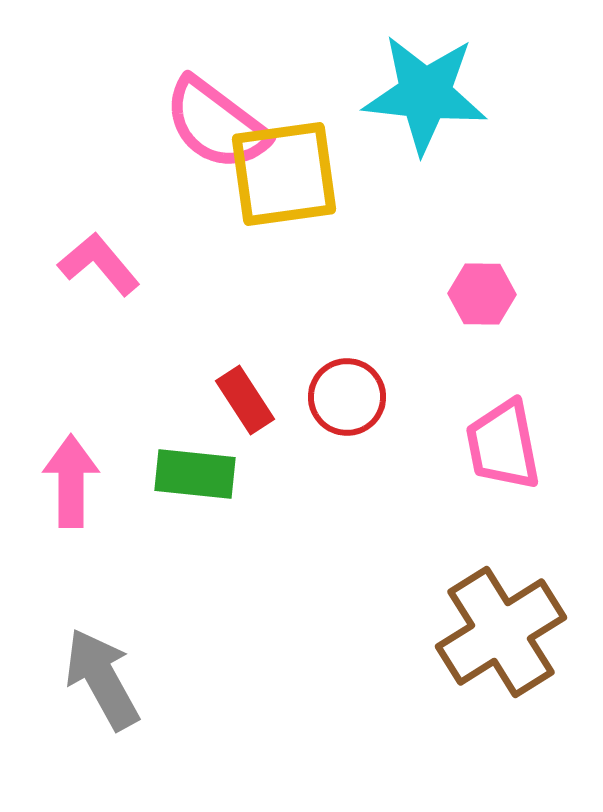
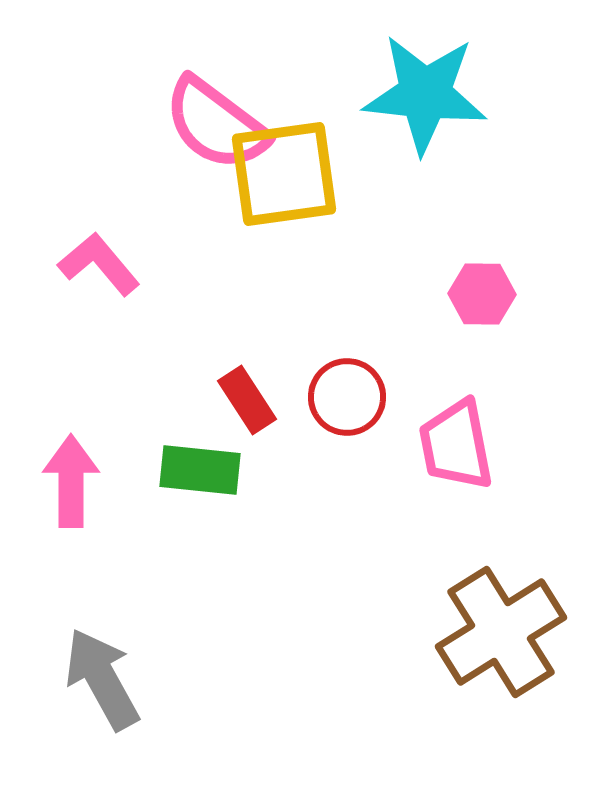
red rectangle: moved 2 px right
pink trapezoid: moved 47 px left
green rectangle: moved 5 px right, 4 px up
